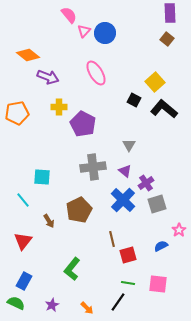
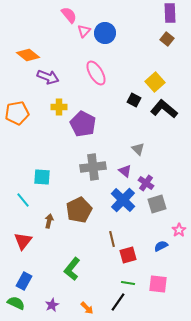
gray triangle: moved 9 px right, 4 px down; rotated 16 degrees counterclockwise
purple cross: rotated 21 degrees counterclockwise
brown arrow: rotated 136 degrees counterclockwise
